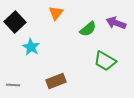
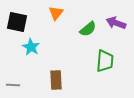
black square: moved 2 px right; rotated 35 degrees counterclockwise
green trapezoid: rotated 115 degrees counterclockwise
brown rectangle: moved 1 px up; rotated 72 degrees counterclockwise
